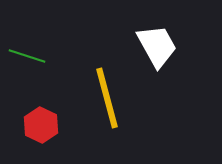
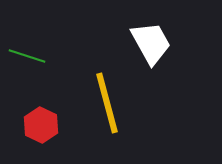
white trapezoid: moved 6 px left, 3 px up
yellow line: moved 5 px down
